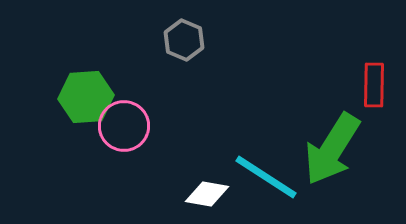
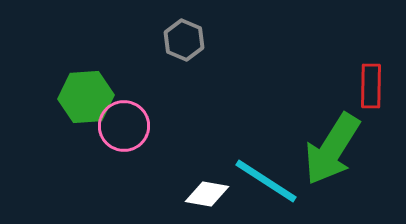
red rectangle: moved 3 px left, 1 px down
cyan line: moved 4 px down
